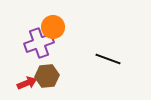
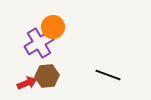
purple cross: rotated 12 degrees counterclockwise
black line: moved 16 px down
